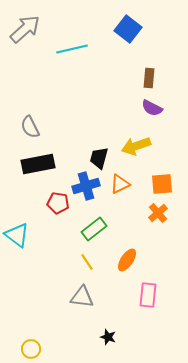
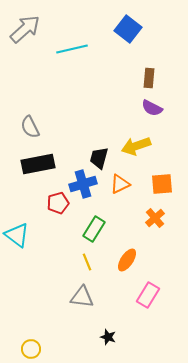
blue cross: moved 3 px left, 2 px up
red pentagon: rotated 25 degrees counterclockwise
orange cross: moved 3 px left, 5 px down
green rectangle: rotated 20 degrees counterclockwise
yellow line: rotated 12 degrees clockwise
pink rectangle: rotated 25 degrees clockwise
